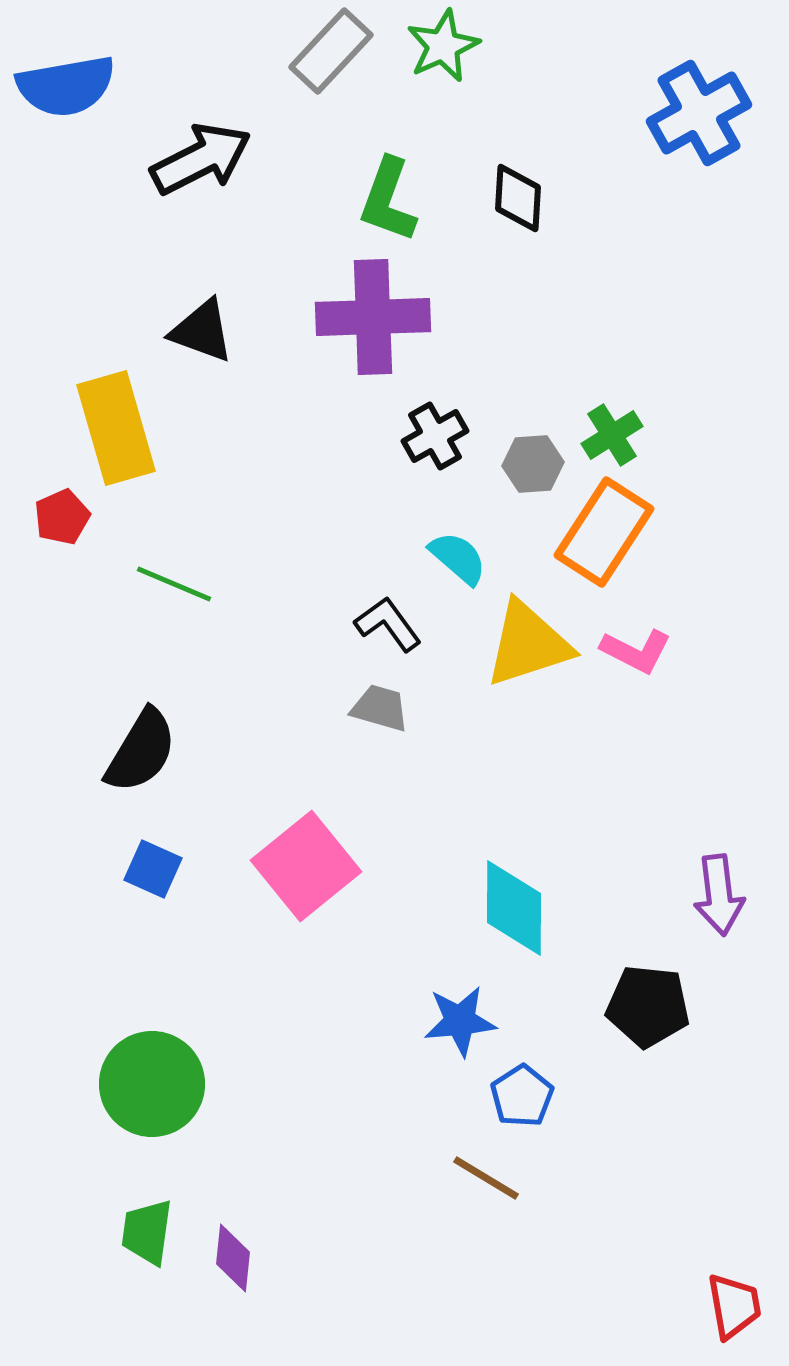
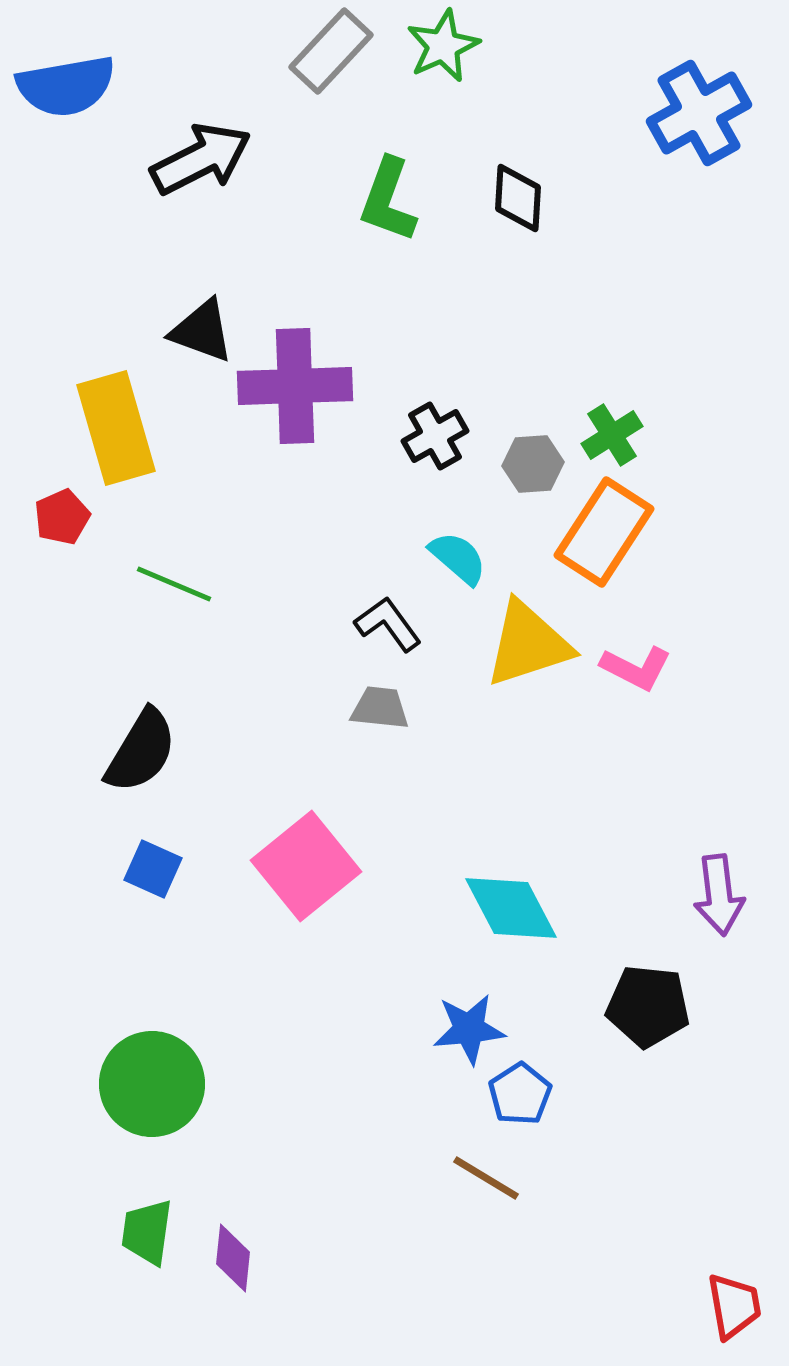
purple cross: moved 78 px left, 69 px down
pink L-shape: moved 17 px down
gray trapezoid: rotated 10 degrees counterclockwise
cyan diamond: moved 3 px left; rotated 28 degrees counterclockwise
blue star: moved 9 px right, 8 px down
blue pentagon: moved 2 px left, 2 px up
